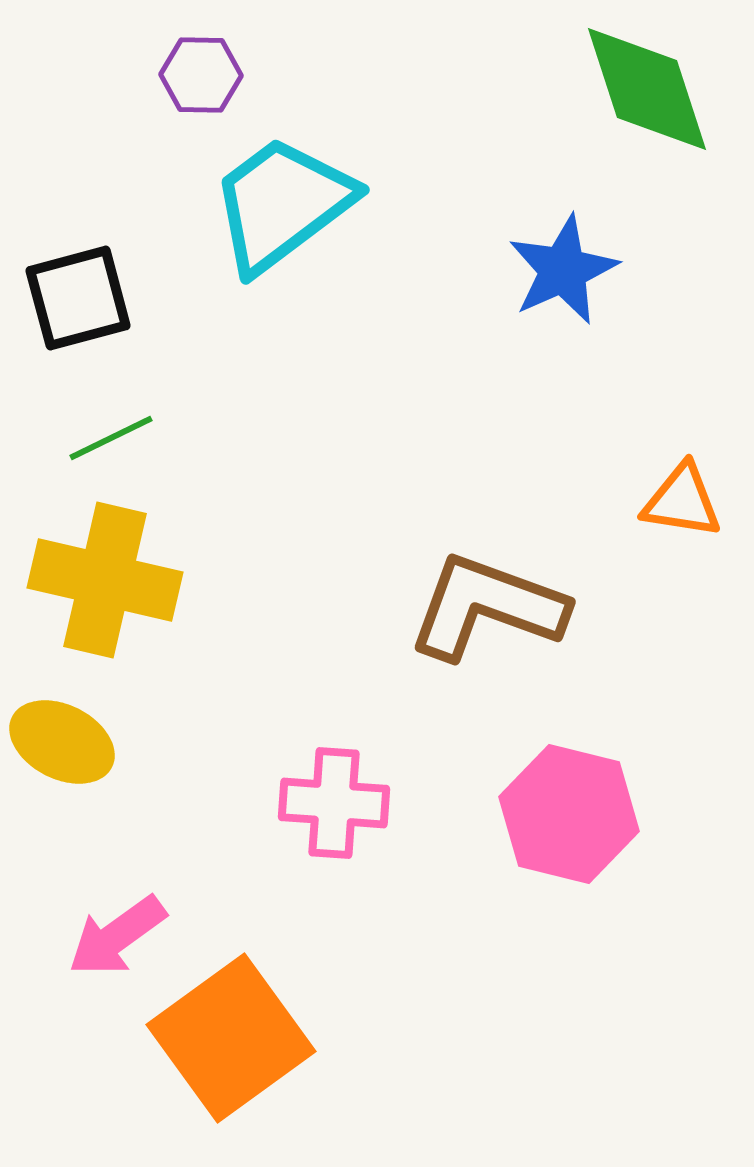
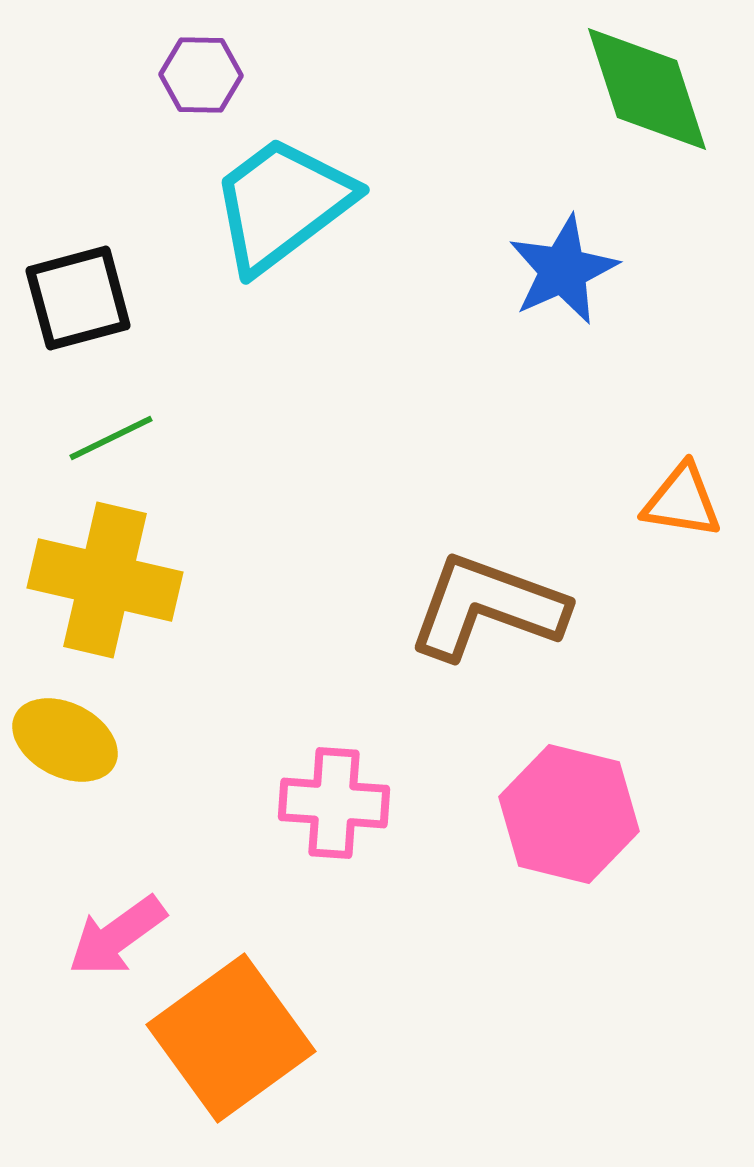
yellow ellipse: moved 3 px right, 2 px up
